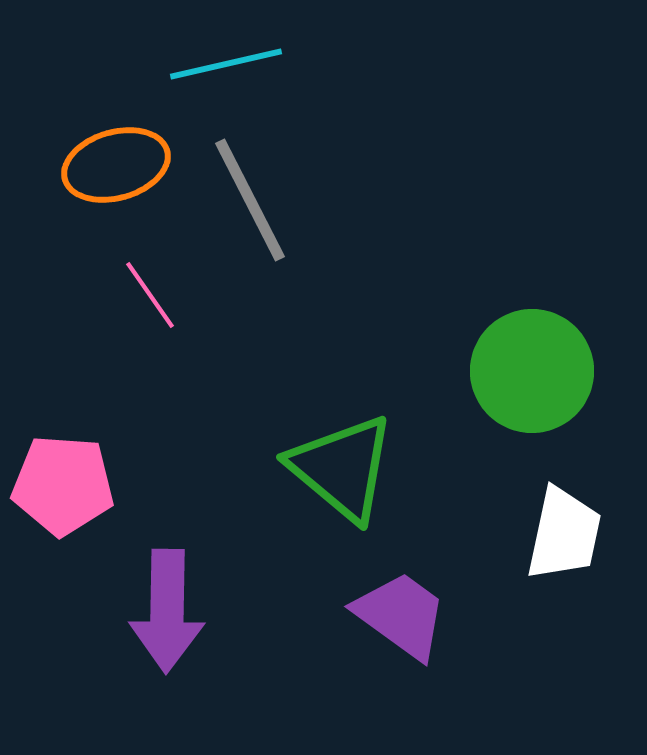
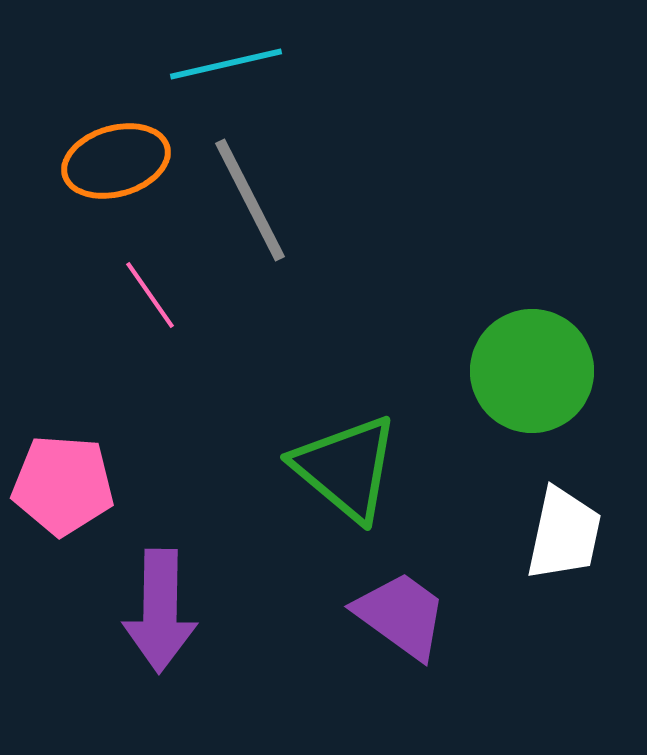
orange ellipse: moved 4 px up
green triangle: moved 4 px right
purple arrow: moved 7 px left
